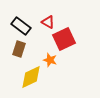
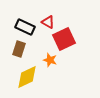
black rectangle: moved 4 px right, 1 px down; rotated 12 degrees counterclockwise
yellow diamond: moved 4 px left
